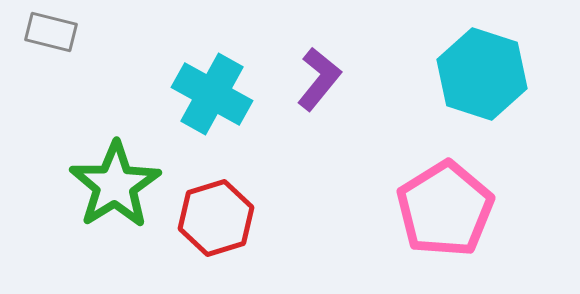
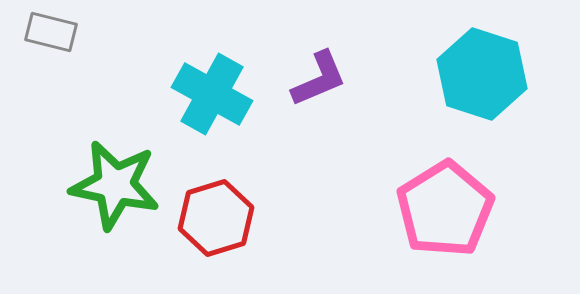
purple L-shape: rotated 28 degrees clockwise
green star: rotated 28 degrees counterclockwise
